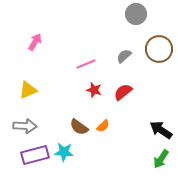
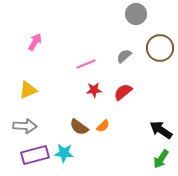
brown circle: moved 1 px right, 1 px up
red star: rotated 21 degrees counterclockwise
cyan star: moved 1 px down
